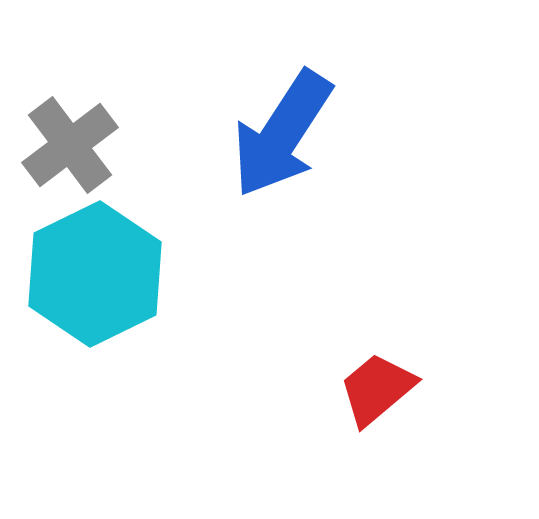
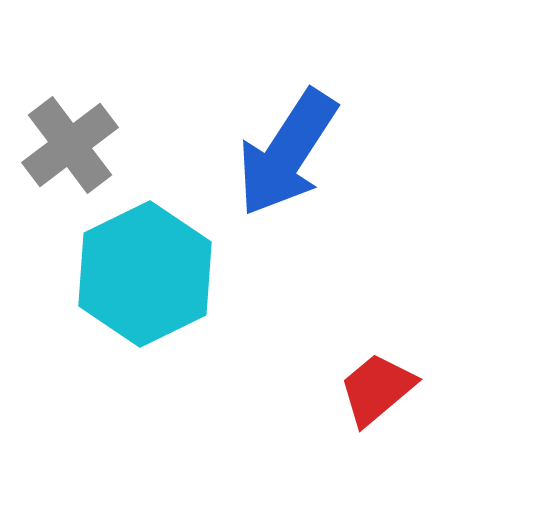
blue arrow: moved 5 px right, 19 px down
cyan hexagon: moved 50 px right
